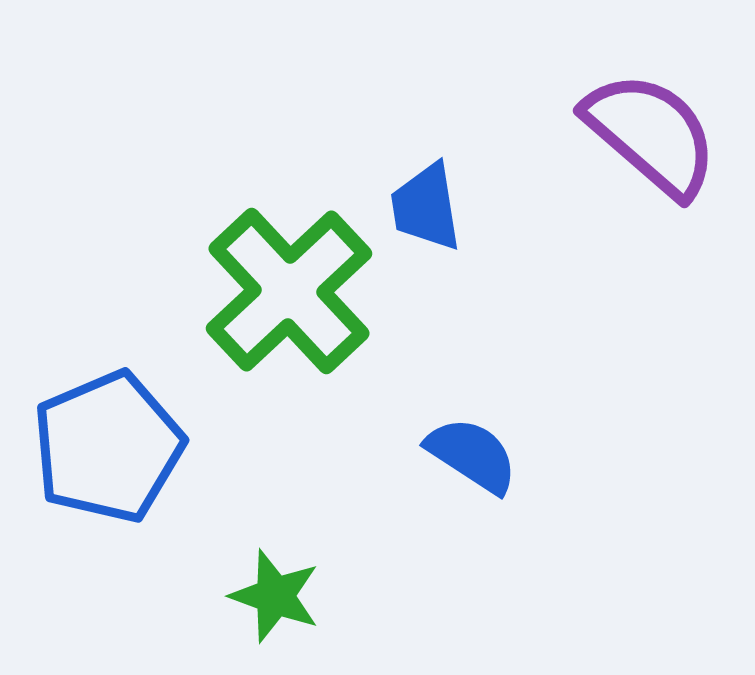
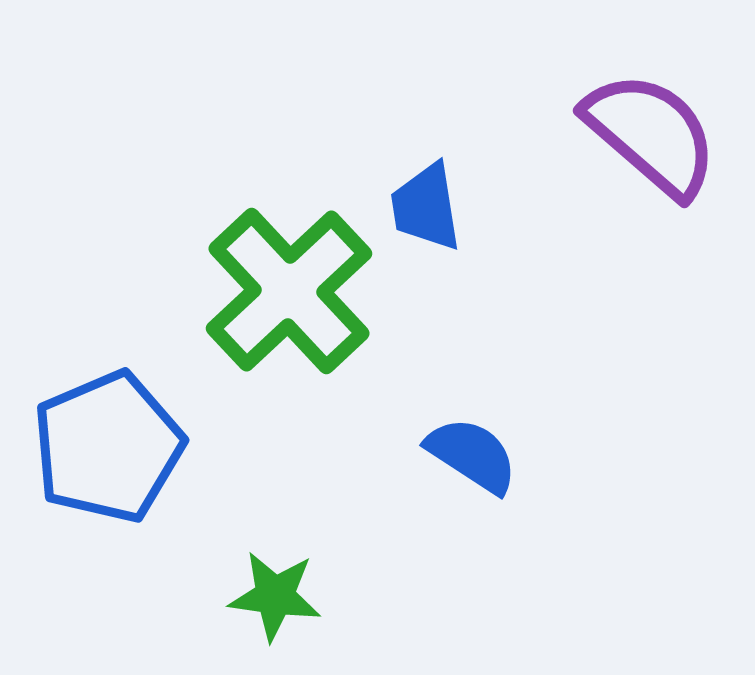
green star: rotated 12 degrees counterclockwise
